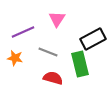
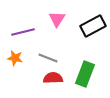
purple line: rotated 10 degrees clockwise
black rectangle: moved 13 px up
gray line: moved 6 px down
green rectangle: moved 5 px right, 10 px down; rotated 35 degrees clockwise
red semicircle: rotated 18 degrees counterclockwise
